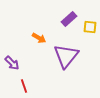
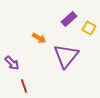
yellow square: moved 1 px left, 1 px down; rotated 24 degrees clockwise
